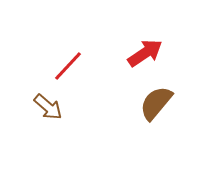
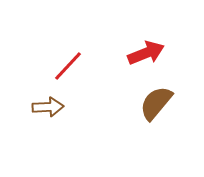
red arrow: moved 1 px right; rotated 12 degrees clockwise
brown arrow: rotated 44 degrees counterclockwise
